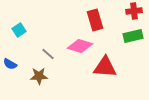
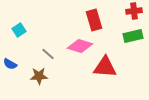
red rectangle: moved 1 px left
